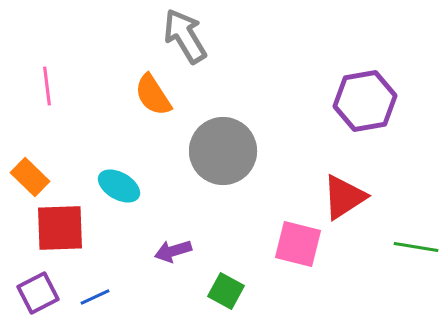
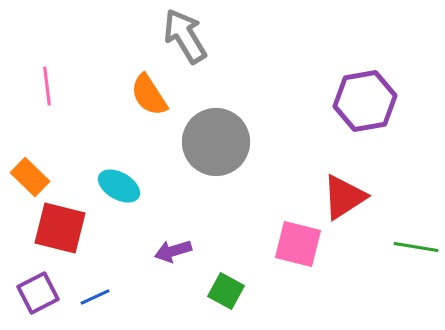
orange semicircle: moved 4 px left
gray circle: moved 7 px left, 9 px up
red square: rotated 16 degrees clockwise
